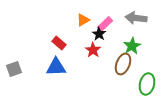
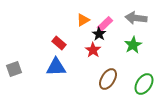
green star: moved 1 px right, 1 px up
brown ellipse: moved 15 px left, 15 px down; rotated 10 degrees clockwise
green ellipse: moved 3 px left; rotated 20 degrees clockwise
